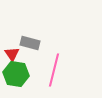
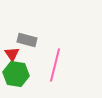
gray rectangle: moved 3 px left, 3 px up
pink line: moved 1 px right, 5 px up
